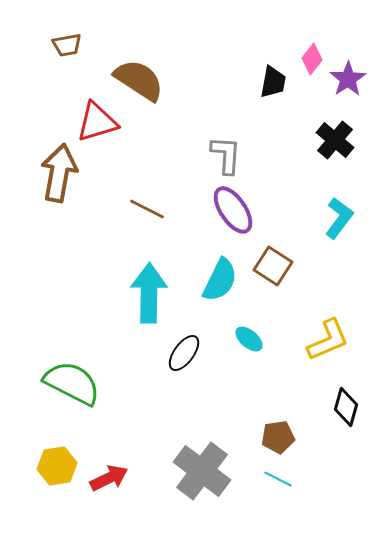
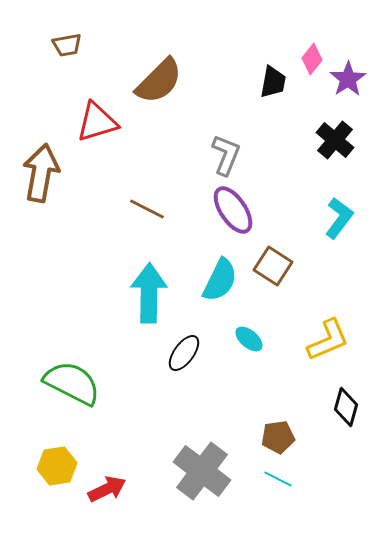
brown semicircle: moved 20 px right, 1 px down; rotated 102 degrees clockwise
gray L-shape: rotated 18 degrees clockwise
brown arrow: moved 18 px left
red arrow: moved 2 px left, 11 px down
